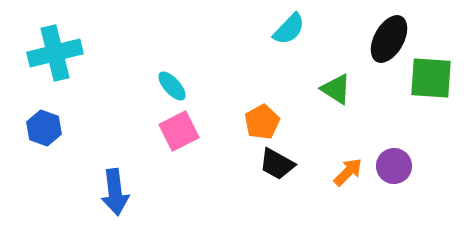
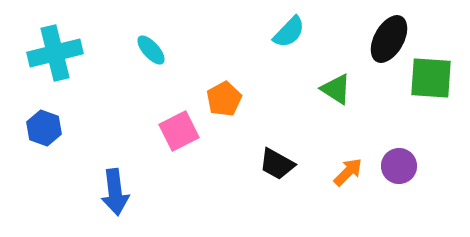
cyan semicircle: moved 3 px down
cyan ellipse: moved 21 px left, 36 px up
orange pentagon: moved 38 px left, 23 px up
purple circle: moved 5 px right
